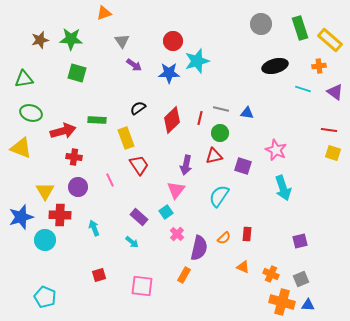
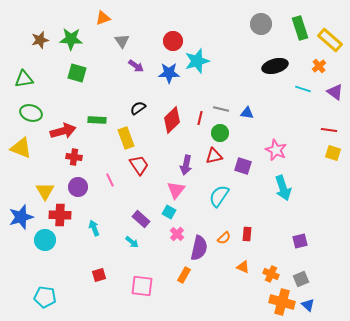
orange triangle at (104, 13): moved 1 px left, 5 px down
purple arrow at (134, 65): moved 2 px right, 1 px down
orange cross at (319, 66): rotated 32 degrees counterclockwise
cyan square at (166, 212): moved 3 px right; rotated 24 degrees counterclockwise
purple rectangle at (139, 217): moved 2 px right, 2 px down
cyan pentagon at (45, 297): rotated 15 degrees counterclockwise
blue triangle at (308, 305): rotated 40 degrees clockwise
